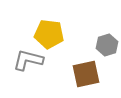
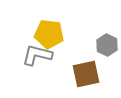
gray hexagon: rotated 15 degrees counterclockwise
gray L-shape: moved 9 px right, 5 px up
